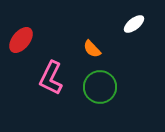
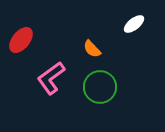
pink L-shape: rotated 28 degrees clockwise
